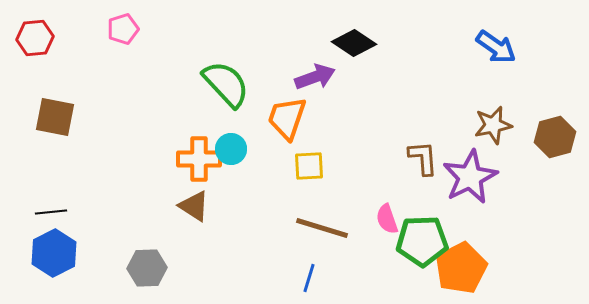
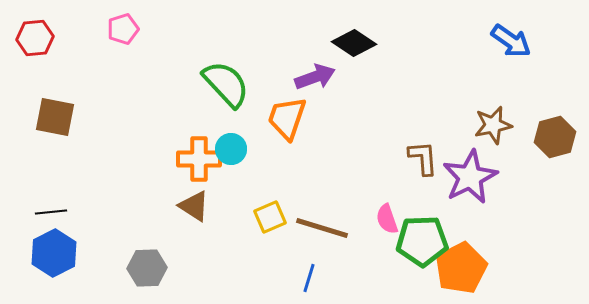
blue arrow: moved 15 px right, 6 px up
yellow square: moved 39 px left, 51 px down; rotated 20 degrees counterclockwise
